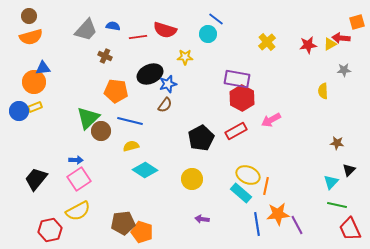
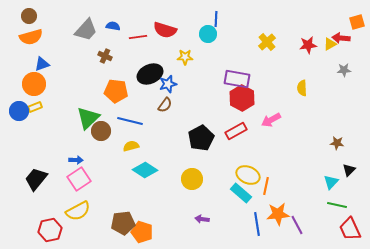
blue line at (216, 19): rotated 56 degrees clockwise
blue triangle at (43, 68): moved 1 px left, 4 px up; rotated 14 degrees counterclockwise
orange circle at (34, 82): moved 2 px down
yellow semicircle at (323, 91): moved 21 px left, 3 px up
